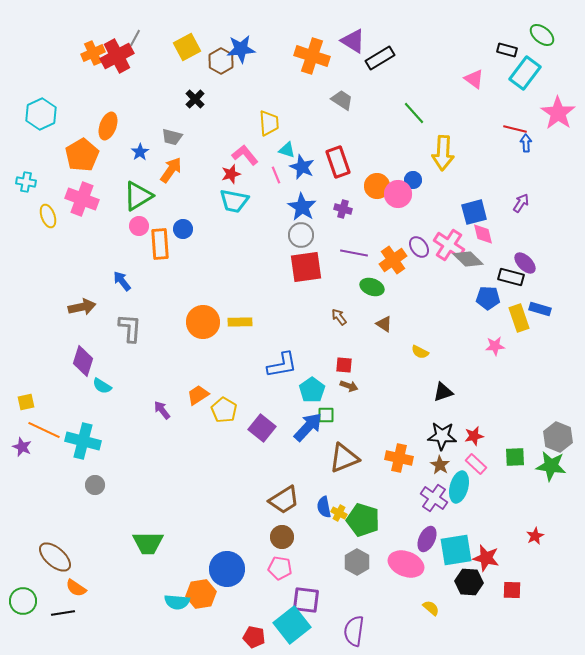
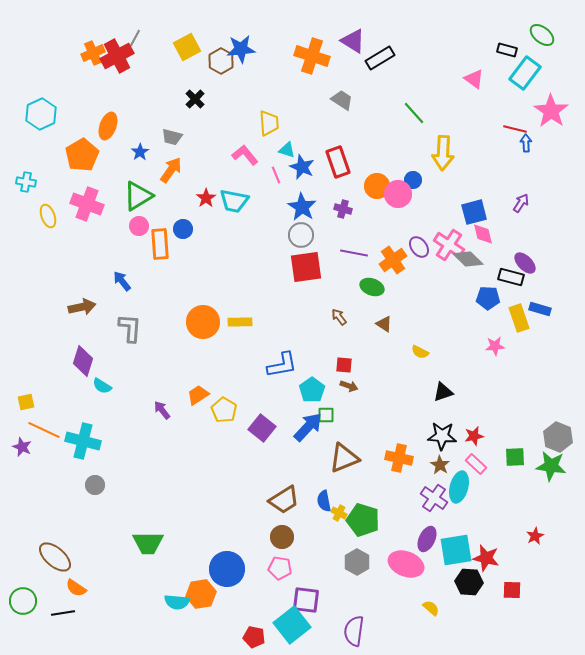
pink star at (558, 113): moved 7 px left, 2 px up
red star at (231, 174): moved 25 px left, 24 px down; rotated 18 degrees counterclockwise
pink cross at (82, 199): moved 5 px right, 5 px down
blue semicircle at (324, 507): moved 6 px up
